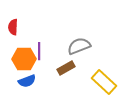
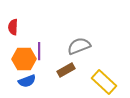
brown rectangle: moved 2 px down
